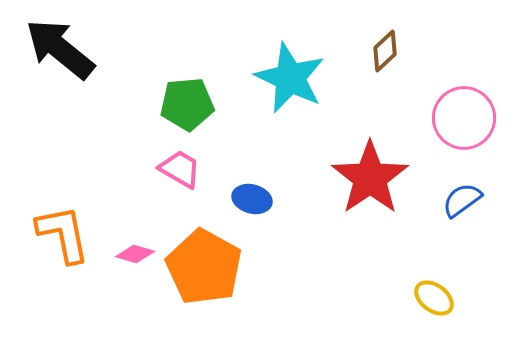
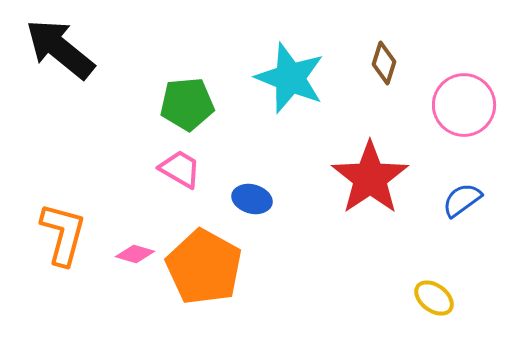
brown diamond: moved 1 px left, 12 px down; rotated 30 degrees counterclockwise
cyan star: rotated 4 degrees counterclockwise
pink circle: moved 13 px up
orange L-shape: rotated 26 degrees clockwise
